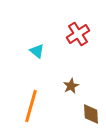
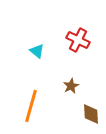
red cross: moved 6 px down; rotated 30 degrees counterclockwise
